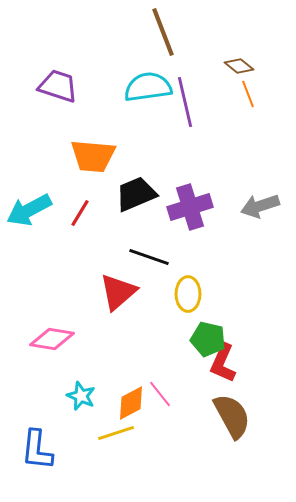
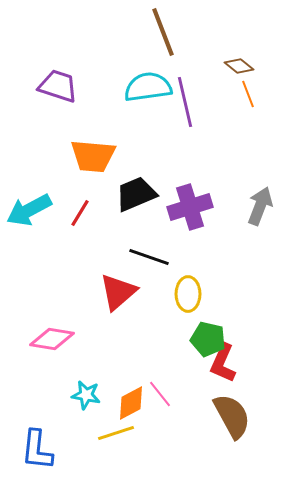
gray arrow: rotated 129 degrees clockwise
cyan star: moved 5 px right, 1 px up; rotated 12 degrees counterclockwise
